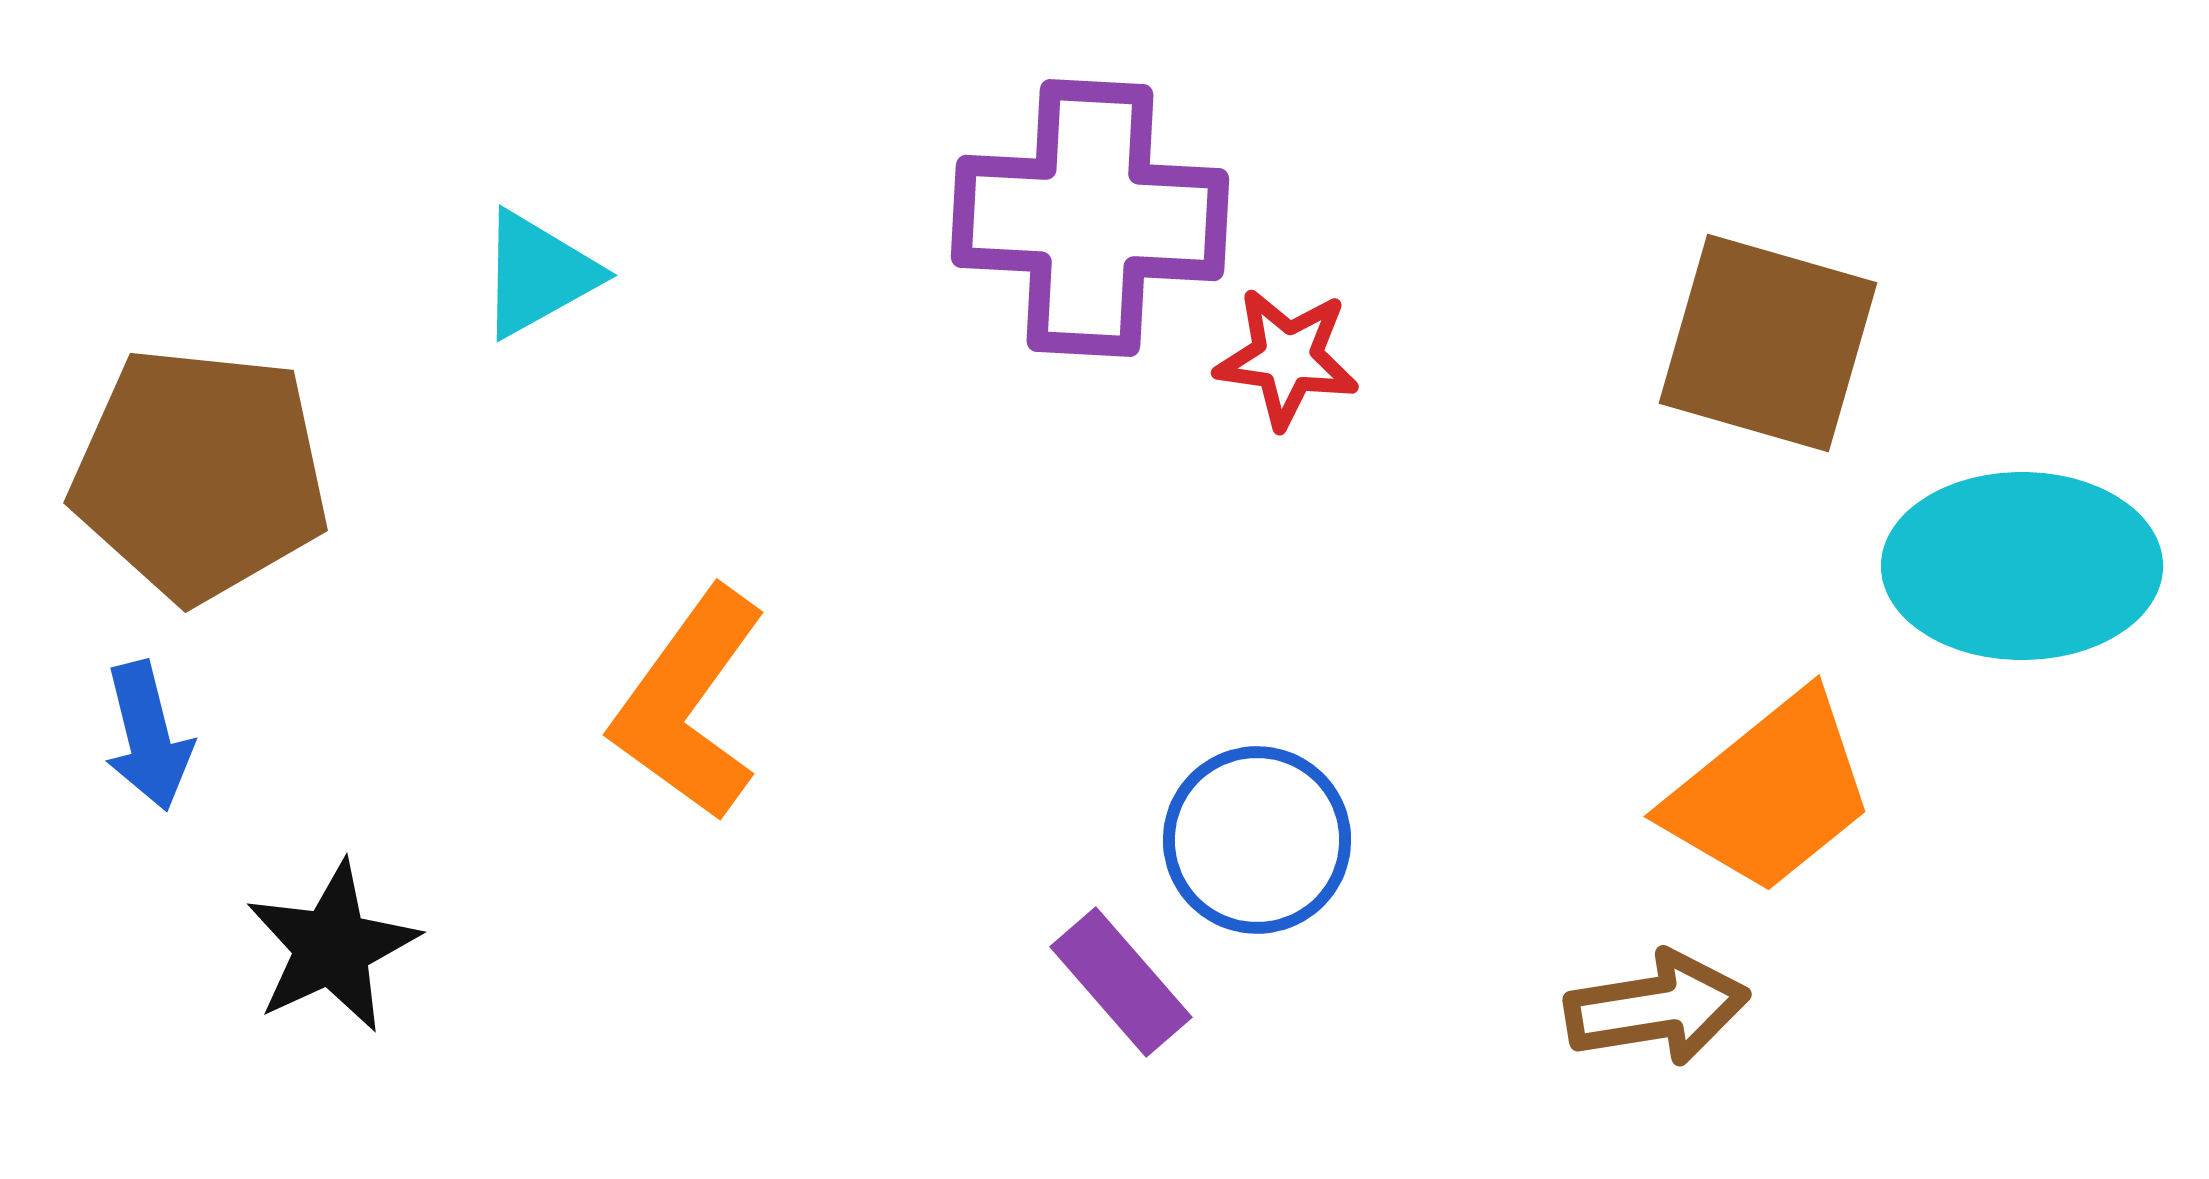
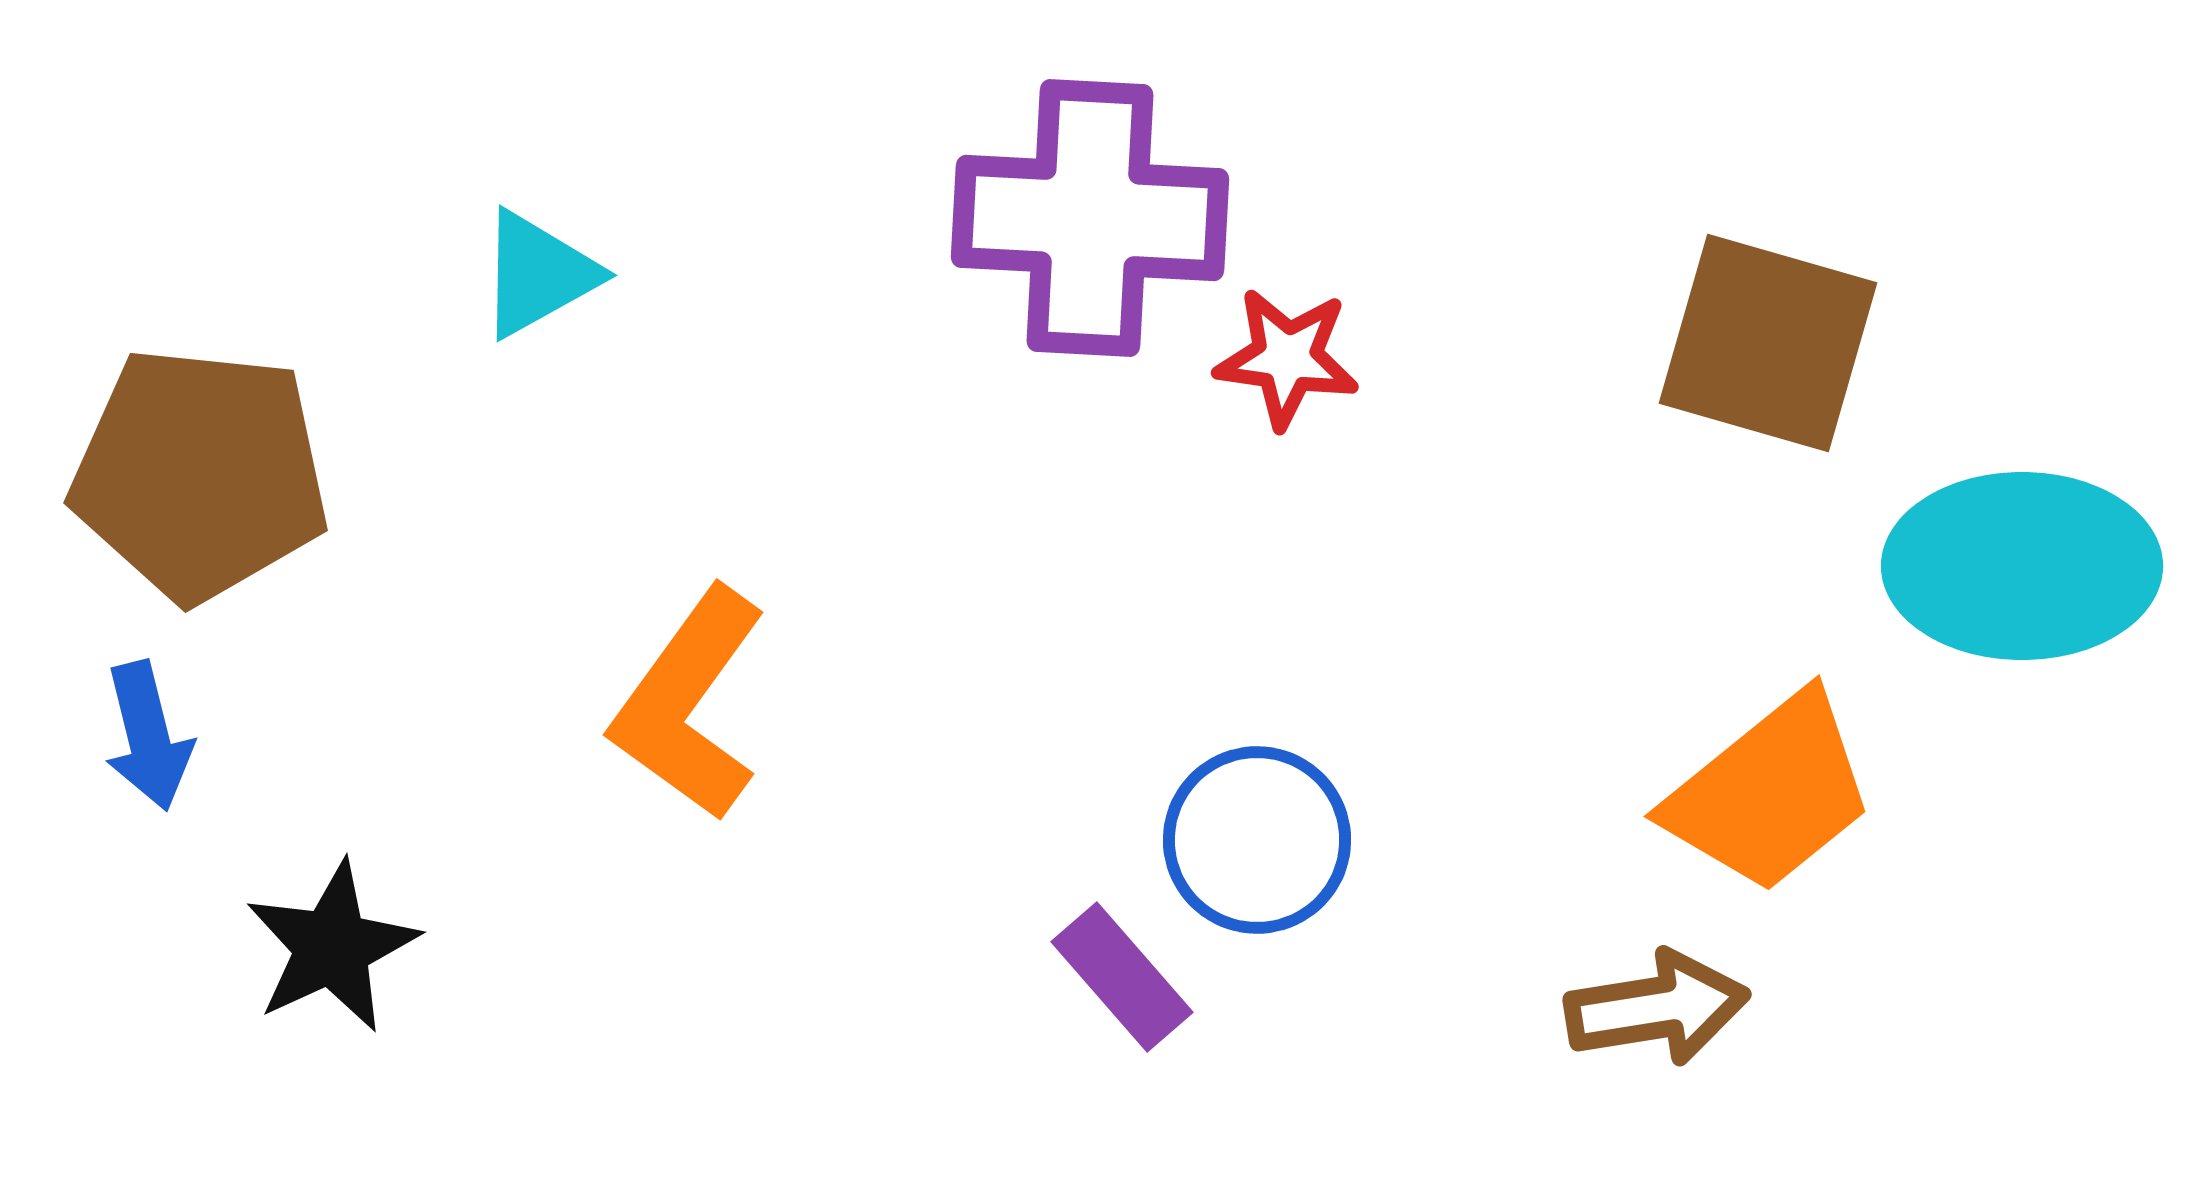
purple rectangle: moved 1 px right, 5 px up
